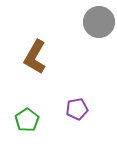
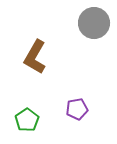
gray circle: moved 5 px left, 1 px down
